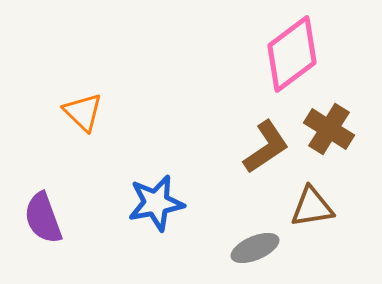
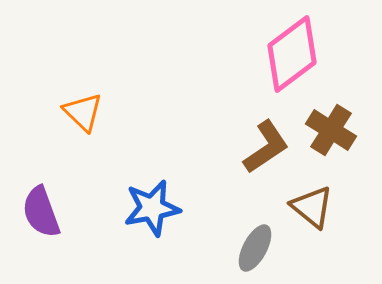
brown cross: moved 2 px right, 1 px down
blue star: moved 4 px left, 5 px down
brown triangle: rotated 48 degrees clockwise
purple semicircle: moved 2 px left, 6 px up
gray ellipse: rotated 39 degrees counterclockwise
